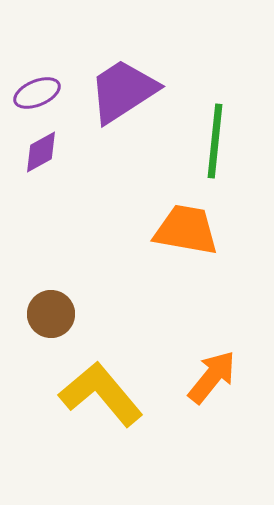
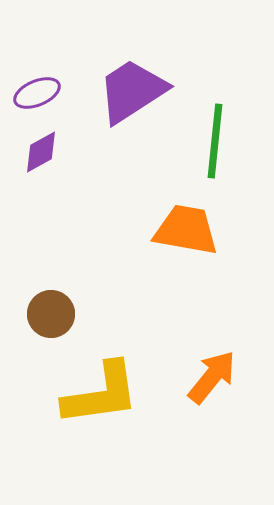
purple trapezoid: moved 9 px right
yellow L-shape: rotated 122 degrees clockwise
